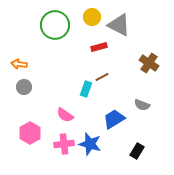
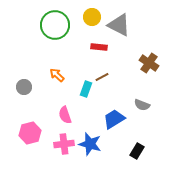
red rectangle: rotated 21 degrees clockwise
orange arrow: moved 38 px right, 11 px down; rotated 35 degrees clockwise
pink semicircle: rotated 36 degrees clockwise
pink hexagon: rotated 15 degrees clockwise
